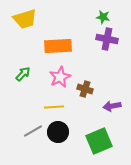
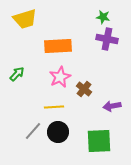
green arrow: moved 6 px left
brown cross: moved 1 px left; rotated 21 degrees clockwise
gray line: rotated 18 degrees counterclockwise
green square: rotated 20 degrees clockwise
